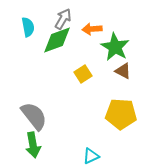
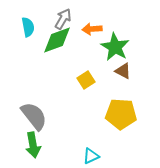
yellow square: moved 3 px right, 6 px down
